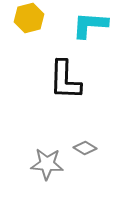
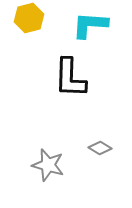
black L-shape: moved 5 px right, 2 px up
gray diamond: moved 15 px right
gray star: moved 1 px right, 1 px down; rotated 12 degrees clockwise
